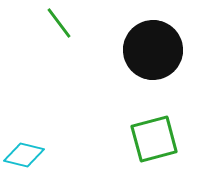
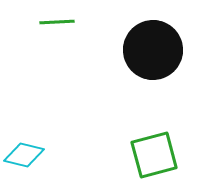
green line: moved 2 px left, 1 px up; rotated 56 degrees counterclockwise
green square: moved 16 px down
